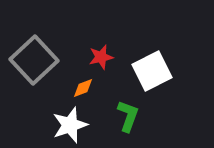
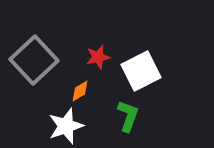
red star: moved 3 px left
white square: moved 11 px left
orange diamond: moved 3 px left, 3 px down; rotated 10 degrees counterclockwise
white star: moved 4 px left, 1 px down
